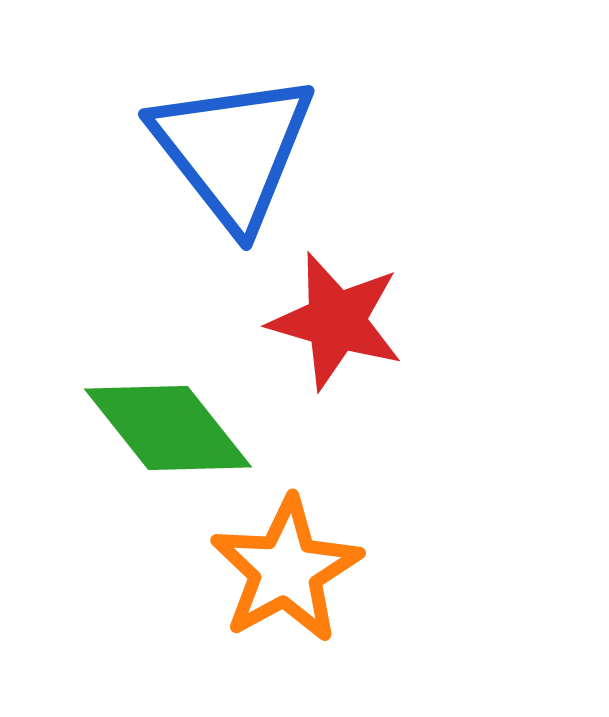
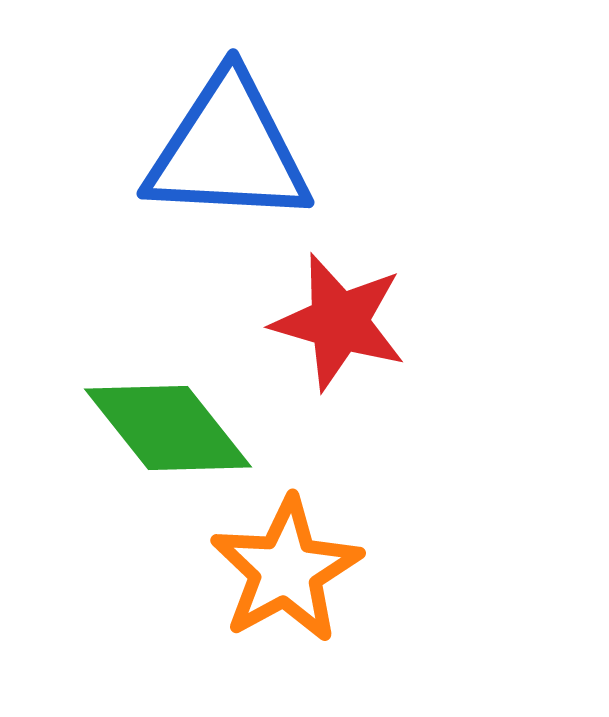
blue triangle: moved 5 px left; rotated 49 degrees counterclockwise
red star: moved 3 px right, 1 px down
